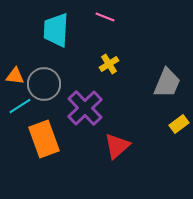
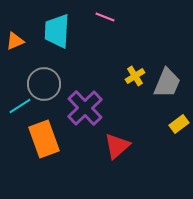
cyan trapezoid: moved 1 px right, 1 px down
yellow cross: moved 26 px right, 12 px down
orange triangle: moved 35 px up; rotated 30 degrees counterclockwise
